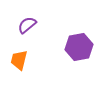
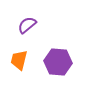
purple hexagon: moved 21 px left, 15 px down; rotated 16 degrees clockwise
